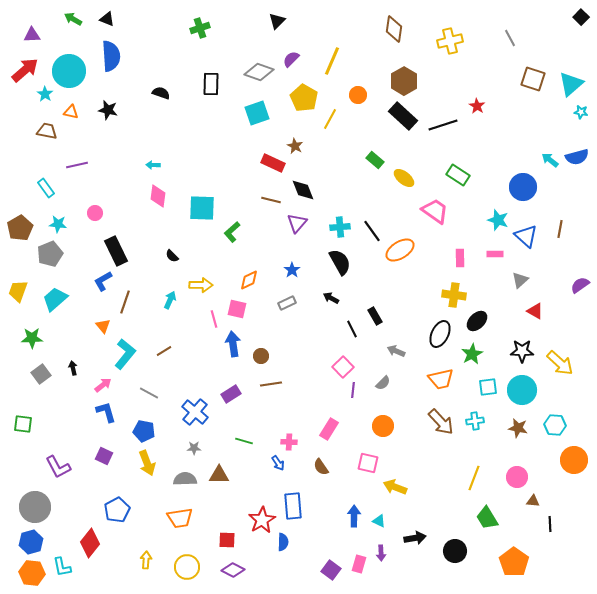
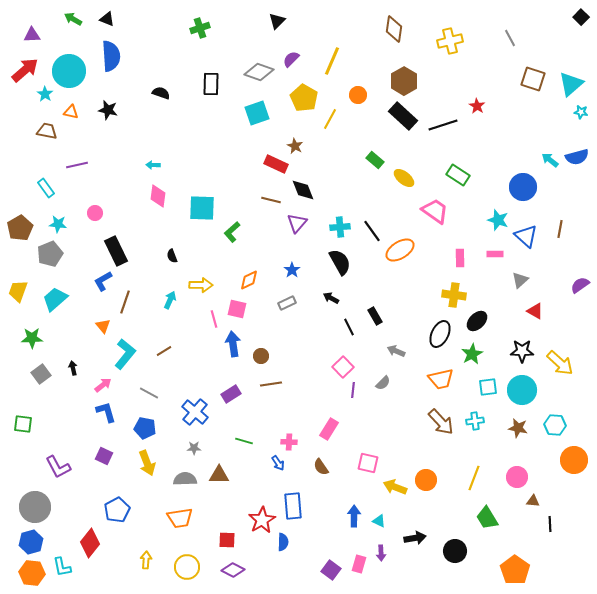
red rectangle at (273, 163): moved 3 px right, 1 px down
black semicircle at (172, 256): rotated 24 degrees clockwise
black line at (352, 329): moved 3 px left, 2 px up
orange circle at (383, 426): moved 43 px right, 54 px down
blue pentagon at (144, 431): moved 1 px right, 3 px up
orange pentagon at (514, 562): moved 1 px right, 8 px down
